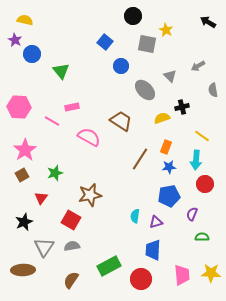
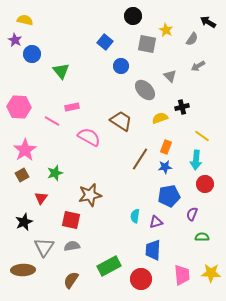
gray semicircle at (213, 90): moved 21 px left, 51 px up; rotated 136 degrees counterclockwise
yellow semicircle at (162, 118): moved 2 px left
blue star at (169, 167): moved 4 px left
red square at (71, 220): rotated 18 degrees counterclockwise
